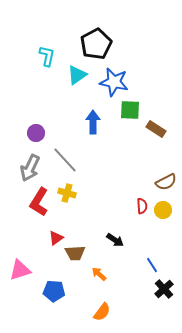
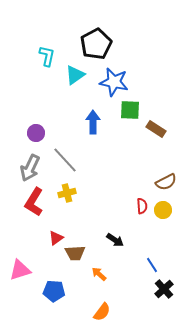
cyan triangle: moved 2 px left
yellow cross: rotated 30 degrees counterclockwise
red L-shape: moved 5 px left
